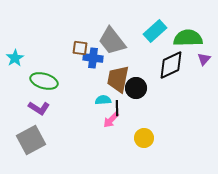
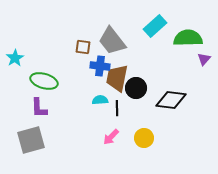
cyan rectangle: moved 5 px up
brown square: moved 3 px right, 1 px up
blue cross: moved 7 px right, 8 px down
black diamond: moved 35 px down; rotated 32 degrees clockwise
brown trapezoid: moved 1 px left, 1 px up
cyan semicircle: moved 3 px left
purple L-shape: rotated 55 degrees clockwise
pink arrow: moved 17 px down
gray square: rotated 12 degrees clockwise
